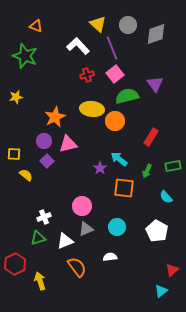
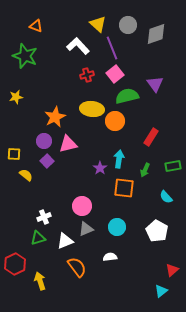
cyan arrow: rotated 60 degrees clockwise
green arrow: moved 2 px left, 1 px up
